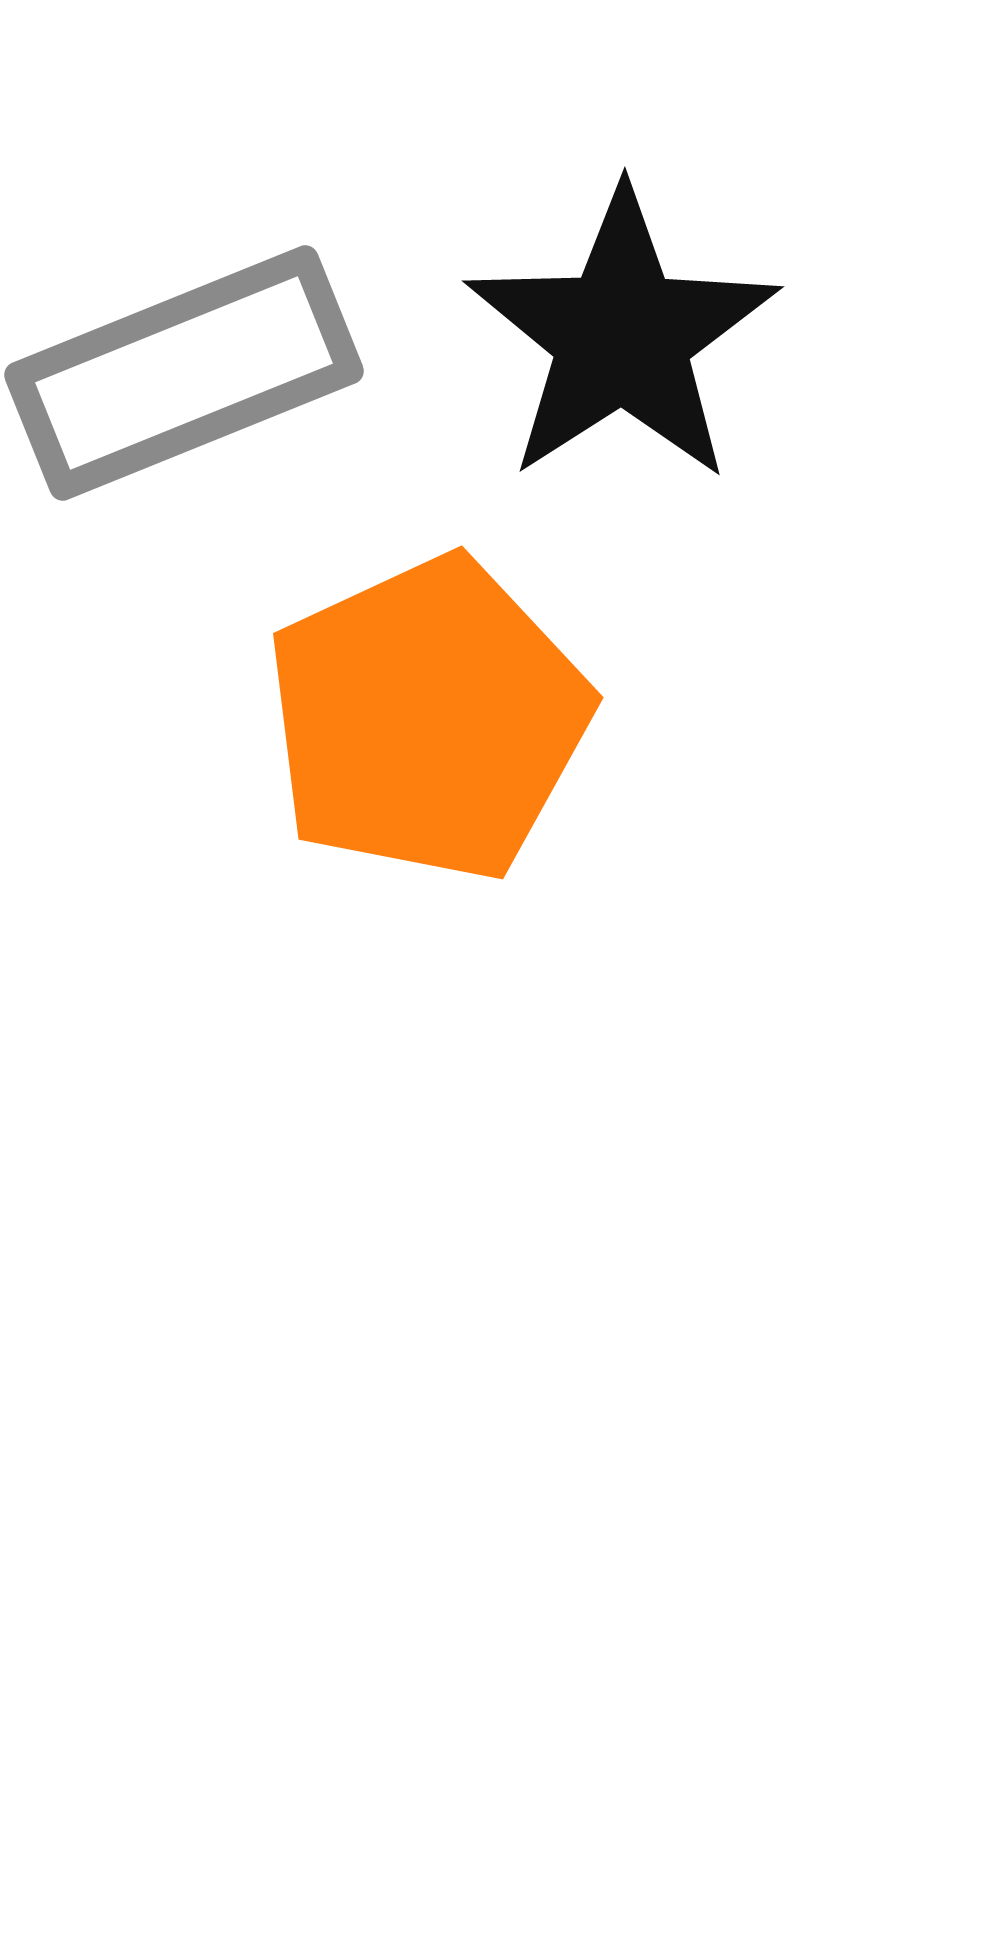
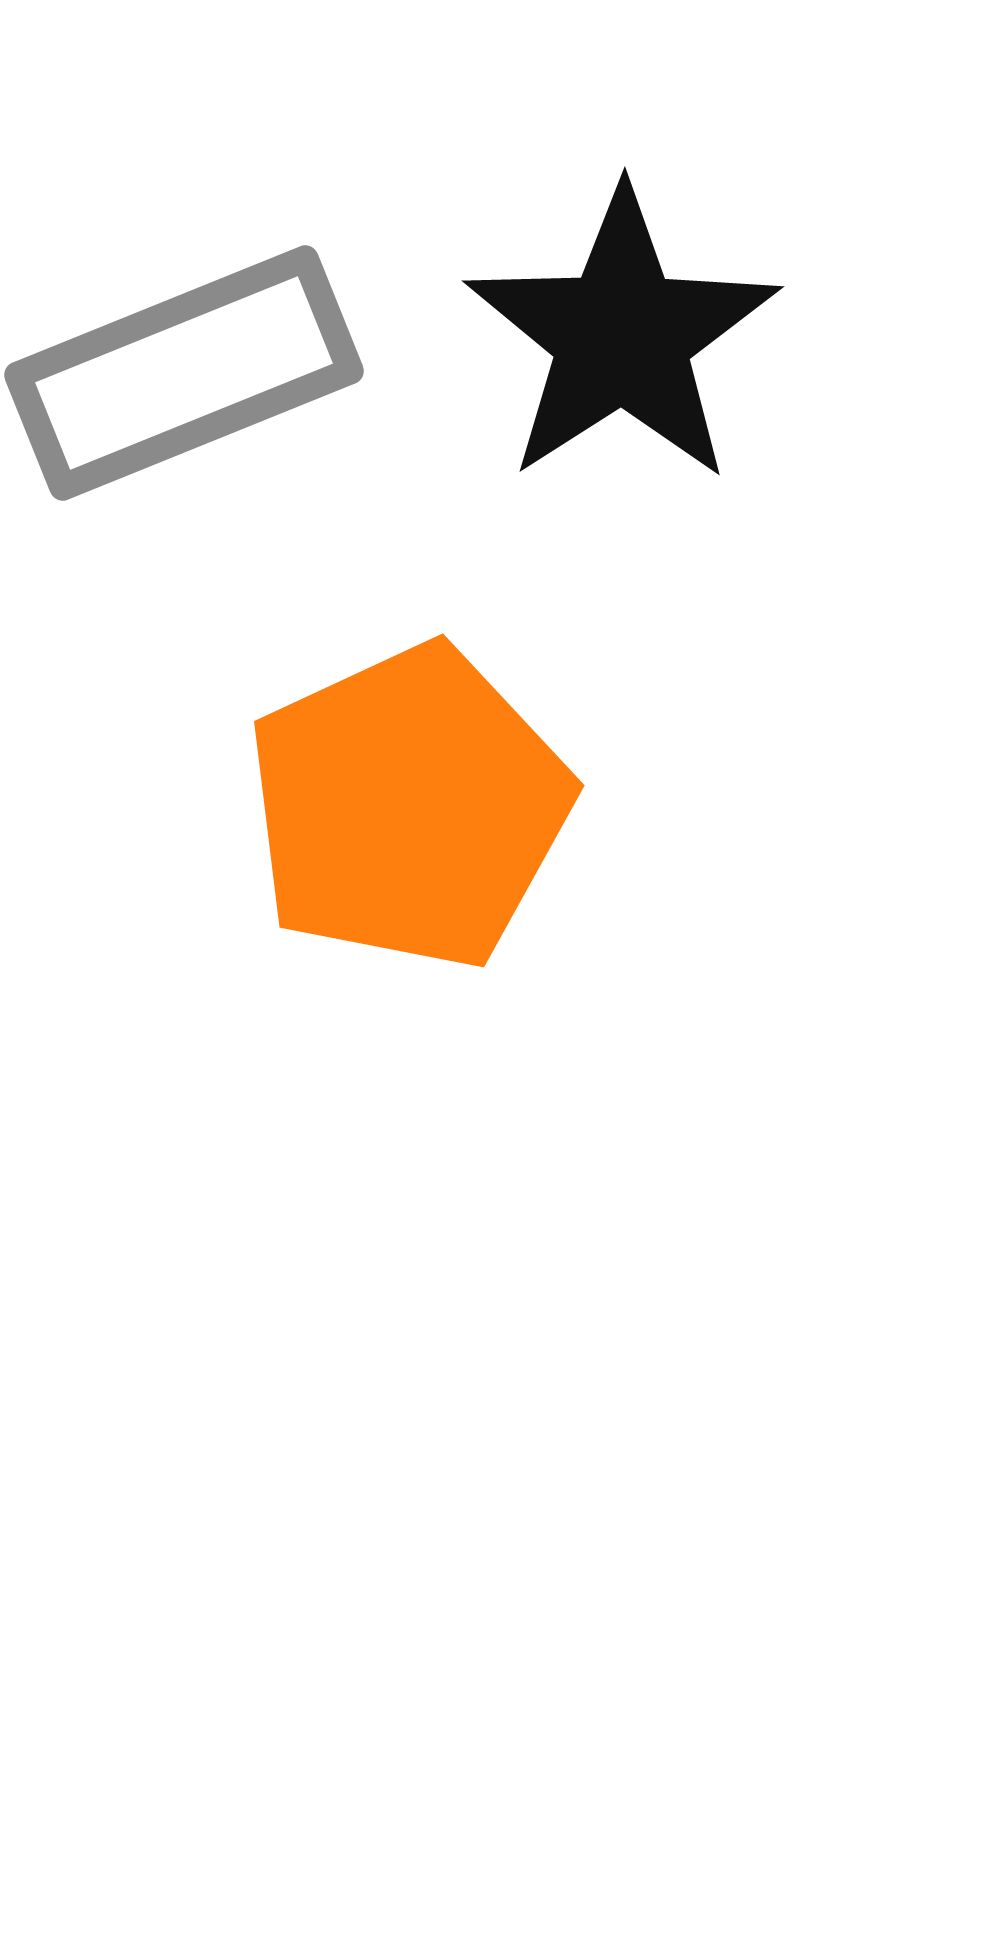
orange pentagon: moved 19 px left, 88 px down
